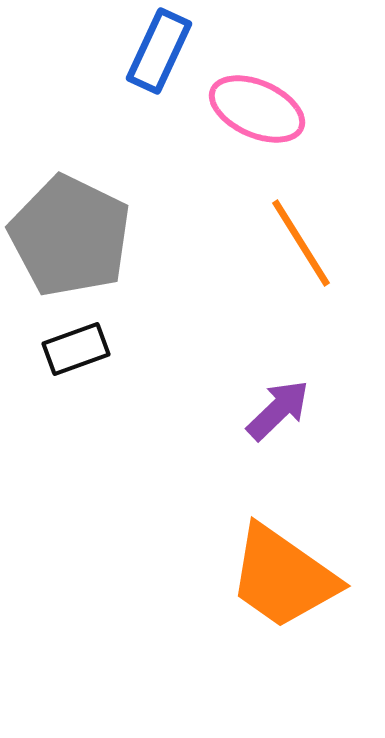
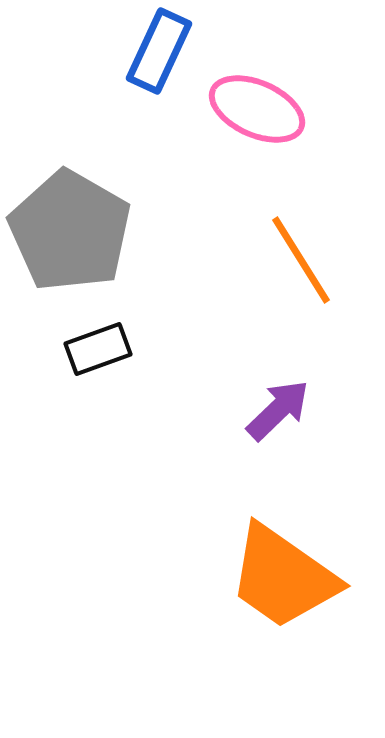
gray pentagon: moved 5 px up; rotated 4 degrees clockwise
orange line: moved 17 px down
black rectangle: moved 22 px right
